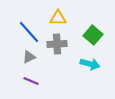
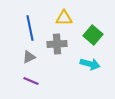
yellow triangle: moved 6 px right
blue line: moved 1 px right, 4 px up; rotated 30 degrees clockwise
